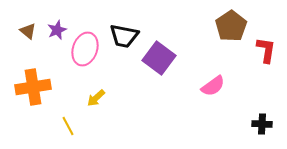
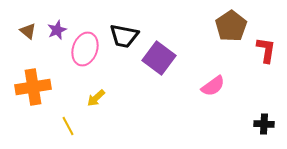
black cross: moved 2 px right
